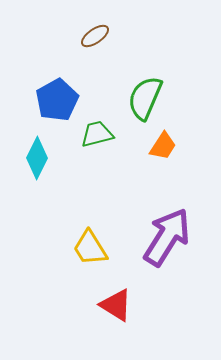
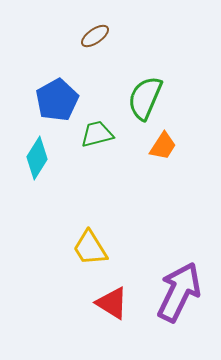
cyan diamond: rotated 6 degrees clockwise
purple arrow: moved 12 px right, 55 px down; rotated 6 degrees counterclockwise
red triangle: moved 4 px left, 2 px up
